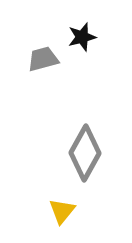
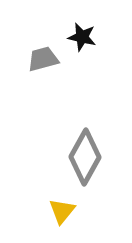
black star: rotated 28 degrees clockwise
gray diamond: moved 4 px down
